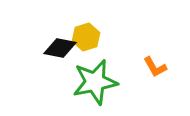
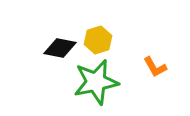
yellow hexagon: moved 12 px right, 3 px down
green star: moved 1 px right
